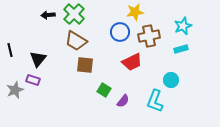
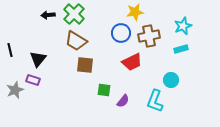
blue circle: moved 1 px right, 1 px down
green square: rotated 24 degrees counterclockwise
